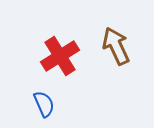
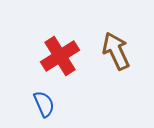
brown arrow: moved 5 px down
